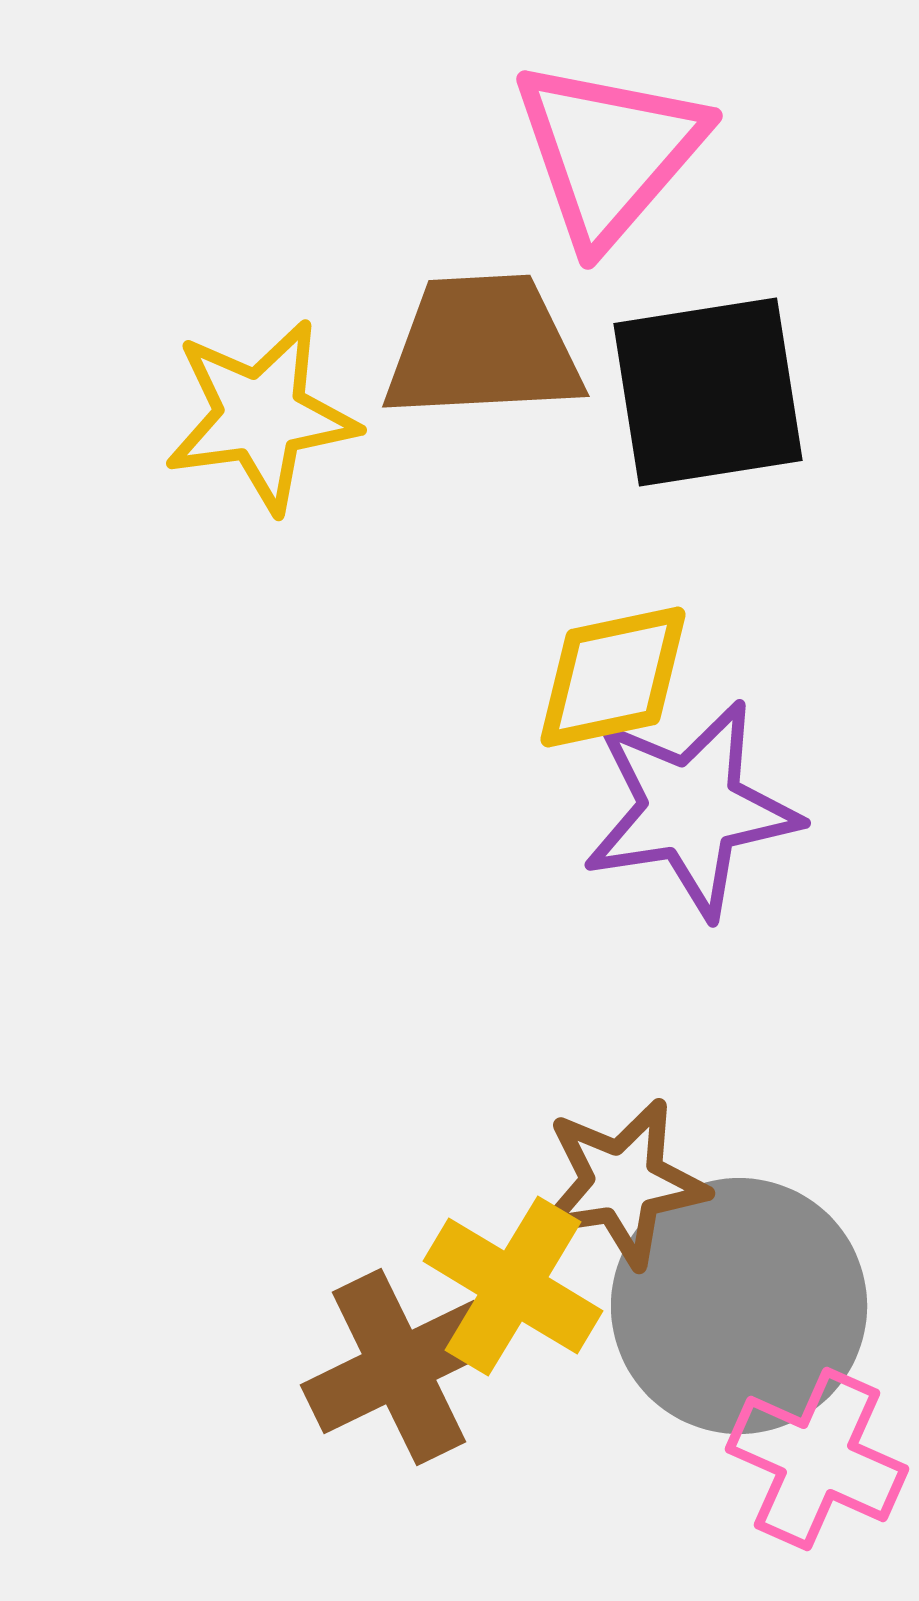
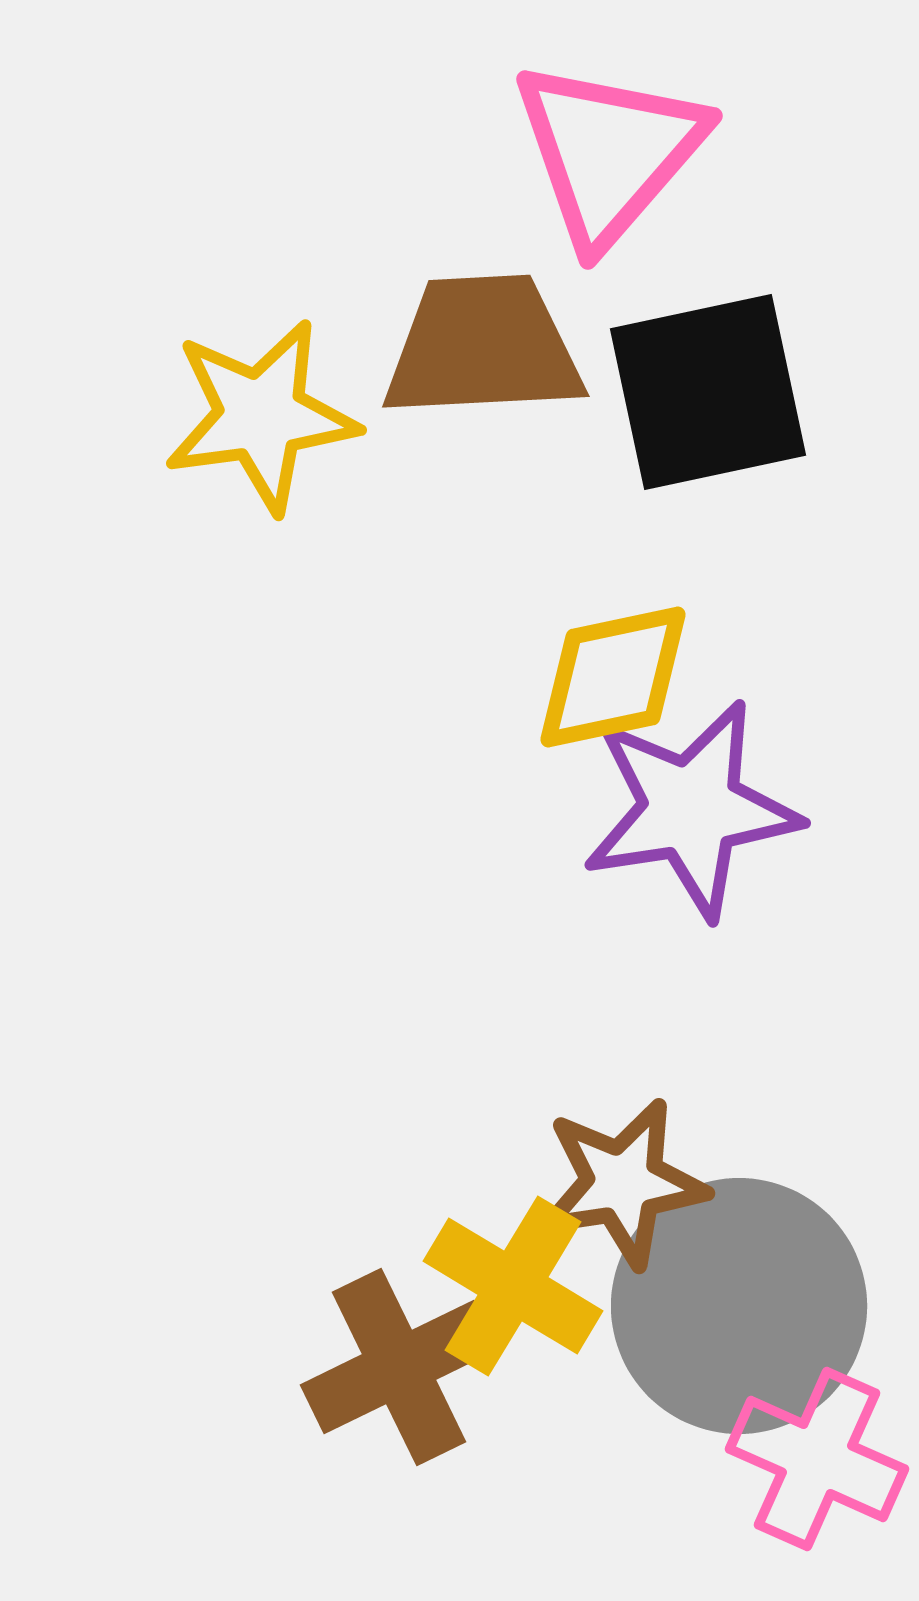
black square: rotated 3 degrees counterclockwise
